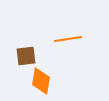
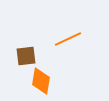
orange line: rotated 16 degrees counterclockwise
